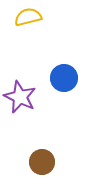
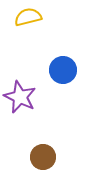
blue circle: moved 1 px left, 8 px up
brown circle: moved 1 px right, 5 px up
